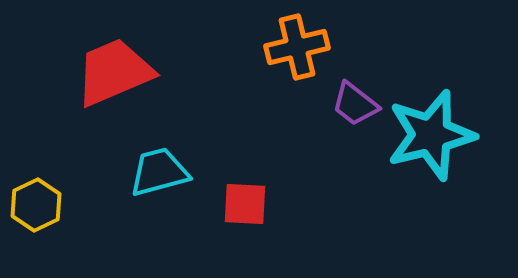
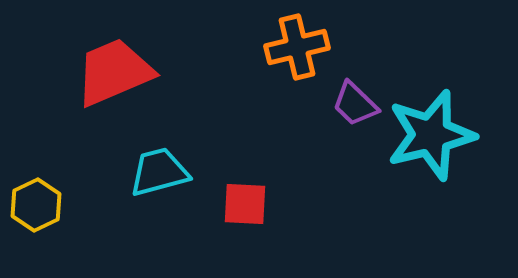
purple trapezoid: rotated 6 degrees clockwise
